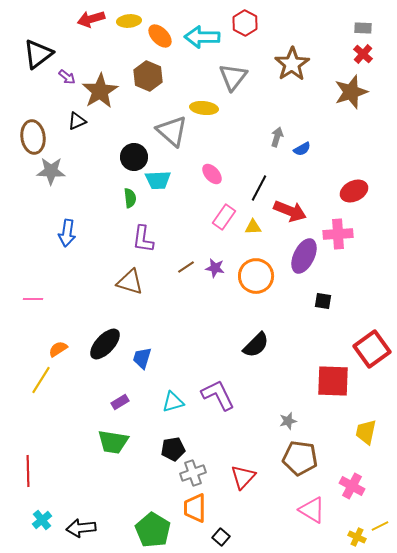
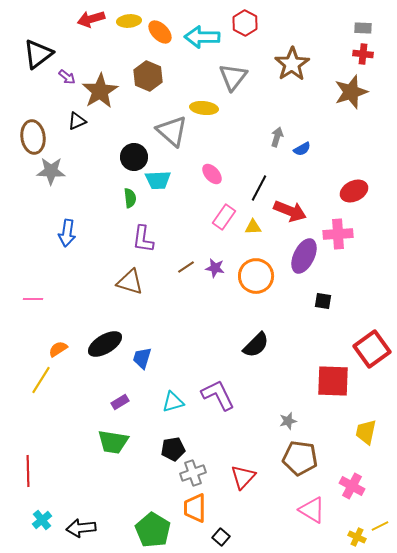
orange ellipse at (160, 36): moved 4 px up
red cross at (363, 54): rotated 36 degrees counterclockwise
black ellipse at (105, 344): rotated 16 degrees clockwise
